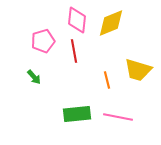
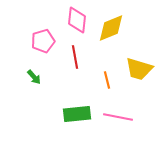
yellow diamond: moved 5 px down
red line: moved 1 px right, 6 px down
yellow trapezoid: moved 1 px right, 1 px up
